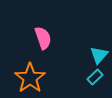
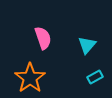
cyan triangle: moved 12 px left, 10 px up
cyan rectangle: rotated 14 degrees clockwise
